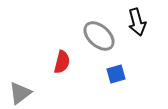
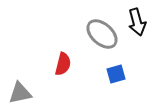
gray ellipse: moved 3 px right, 2 px up
red semicircle: moved 1 px right, 2 px down
gray triangle: rotated 25 degrees clockwise
